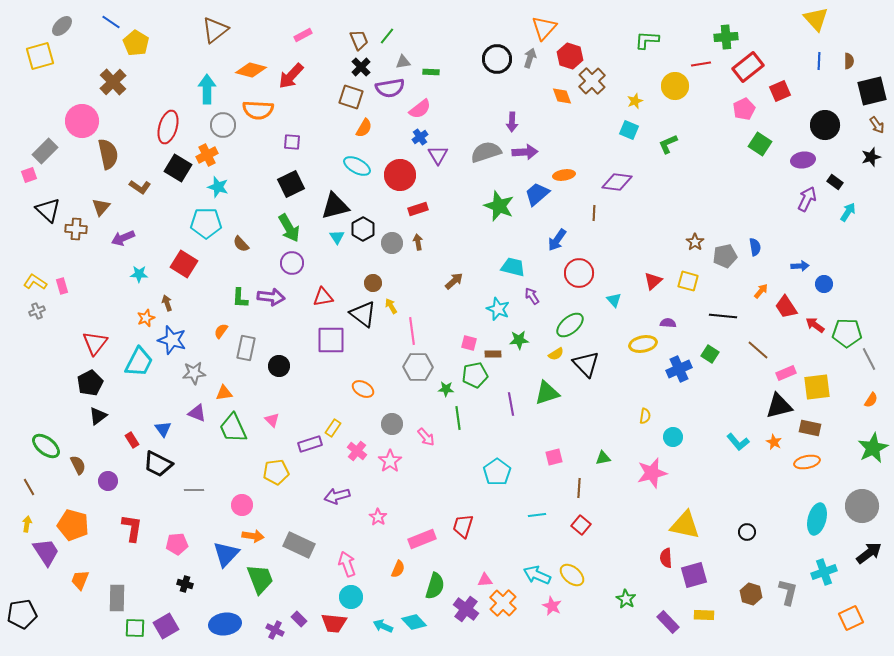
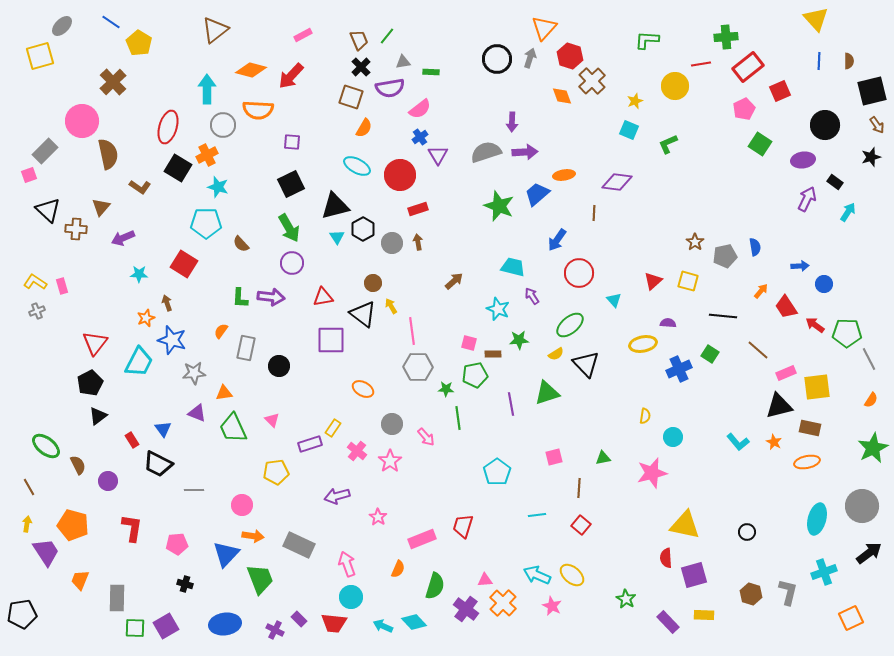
yellow pentagon at (136, 43): moved 3 px right
